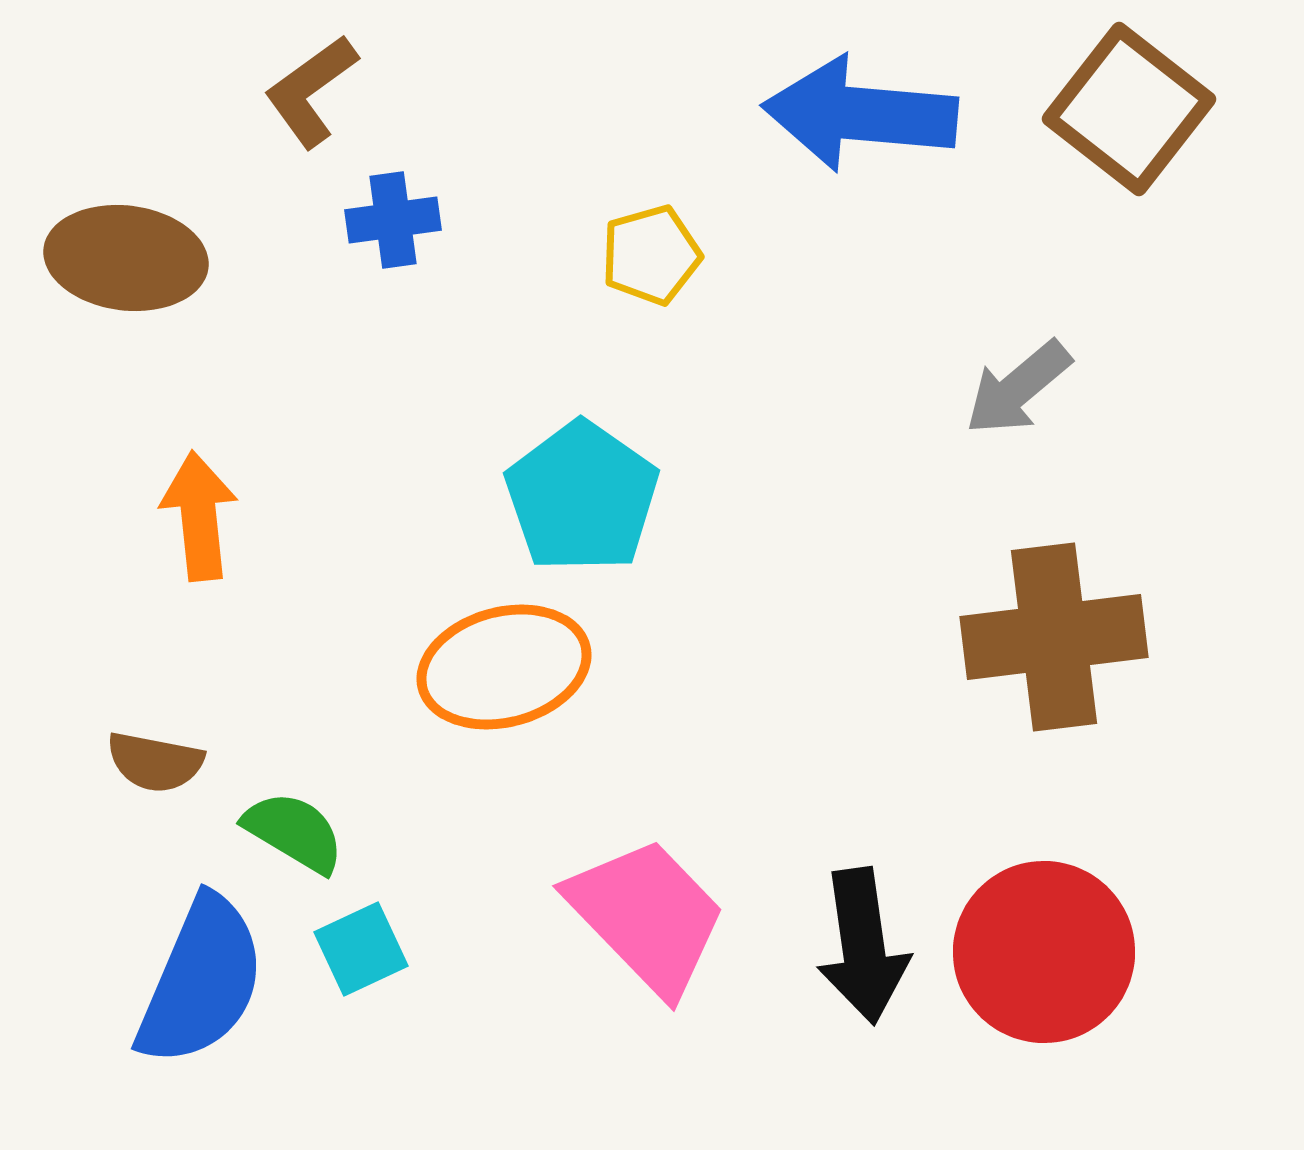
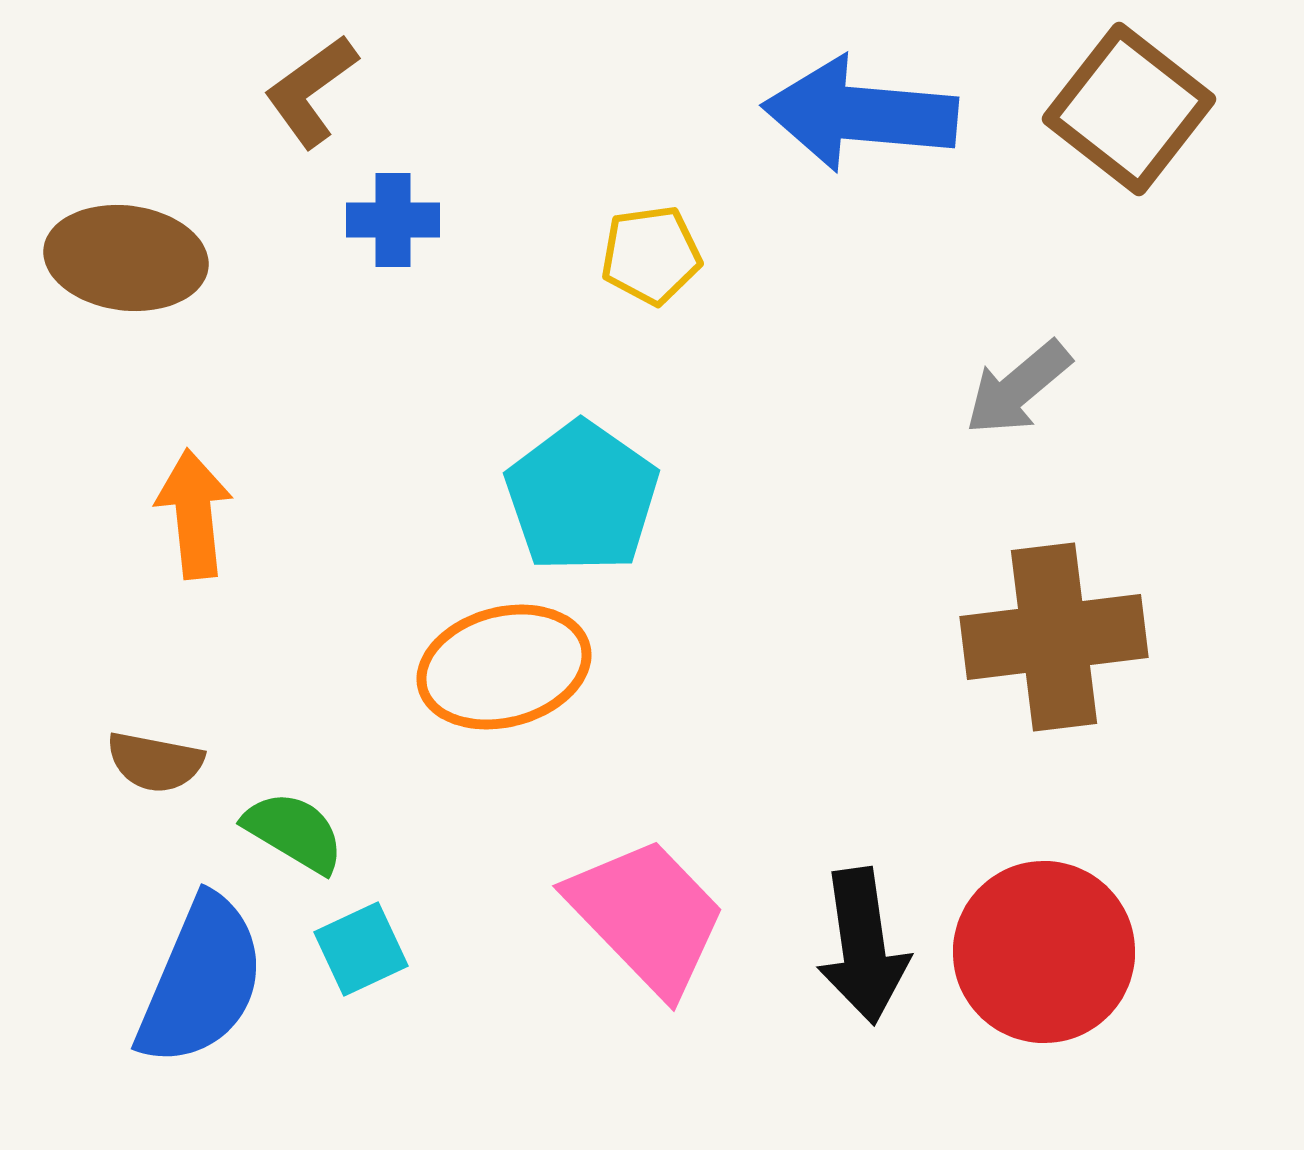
blue cross: rotated 8 degrees clockwise
yellow pentagon: rotated 8 degrees clockwise
orange arrow: moved 5 px left, 2 px up
